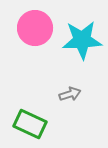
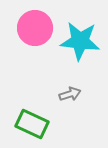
cyan star: moved 2 px left, 1 px down; rotated 9 degrees clockwise
green rectangle: moved 2 px right
